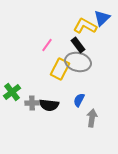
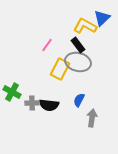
green cross: rotated 24 degrees counterclockwise
